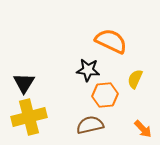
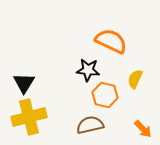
orange hexagon: rotated 20 degrees clockwise
